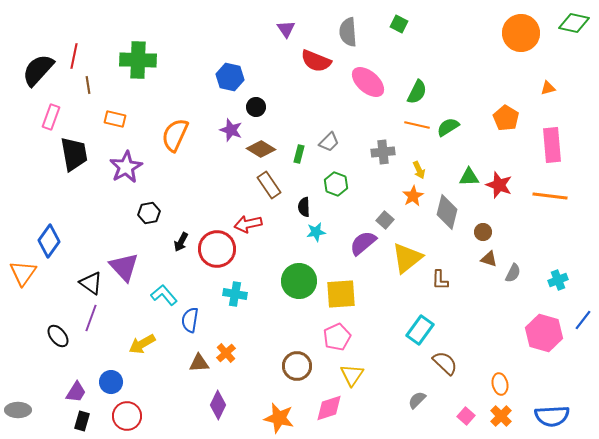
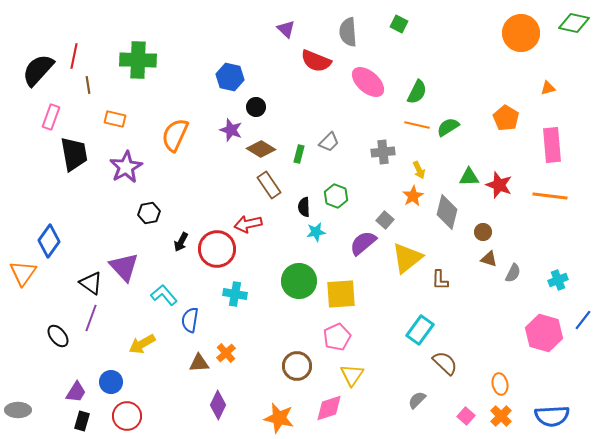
purple triangle at (286, 29): rotated 12 degrees counterclockwise
green hexagon at (336, 184): moved 12 px down
